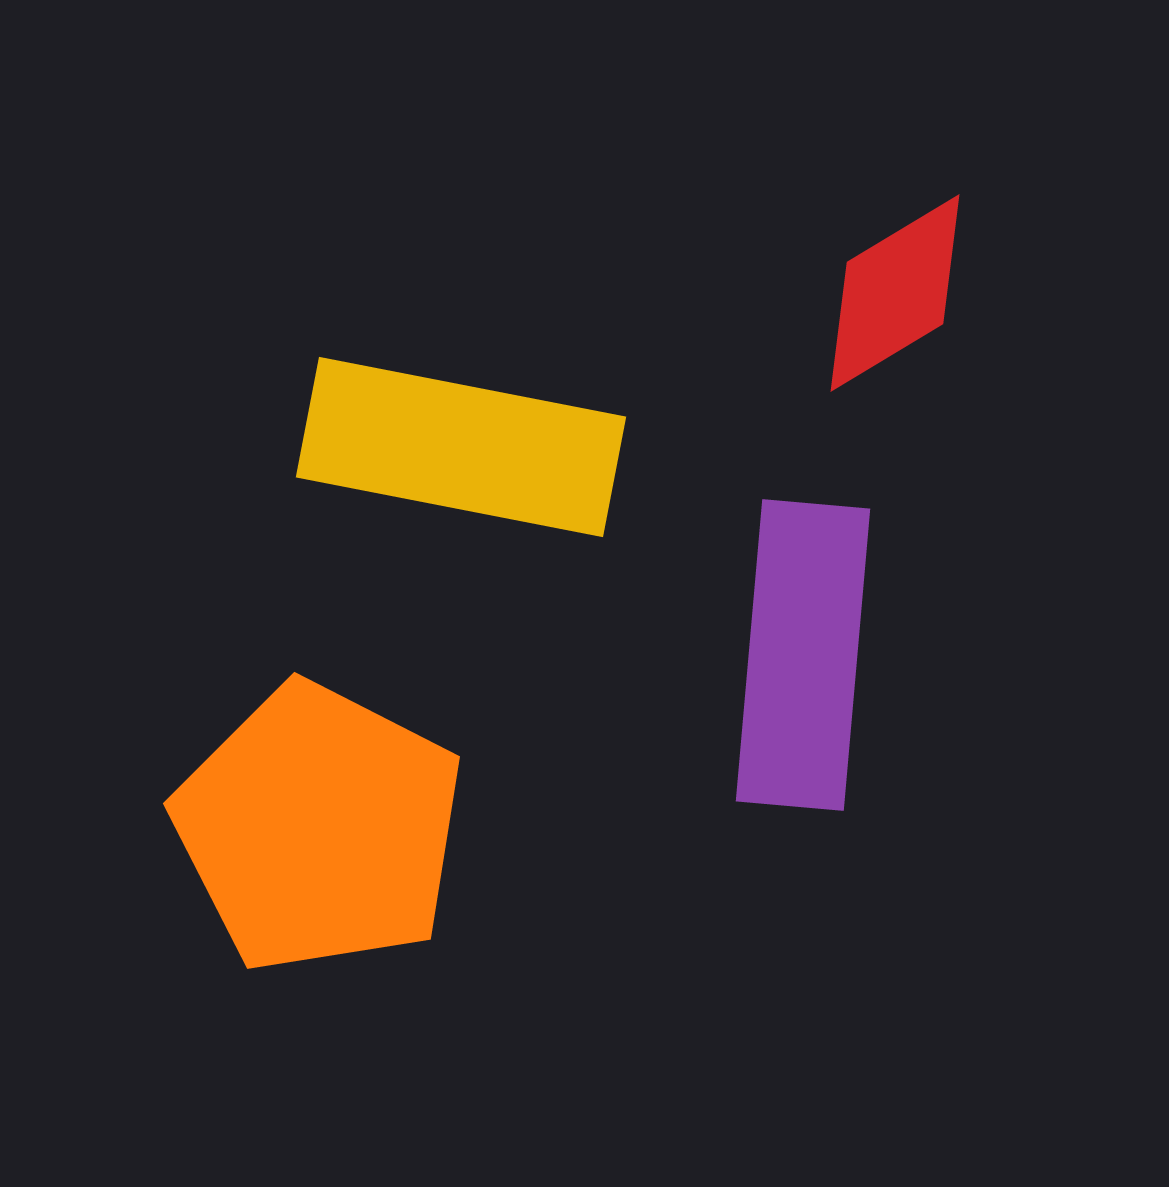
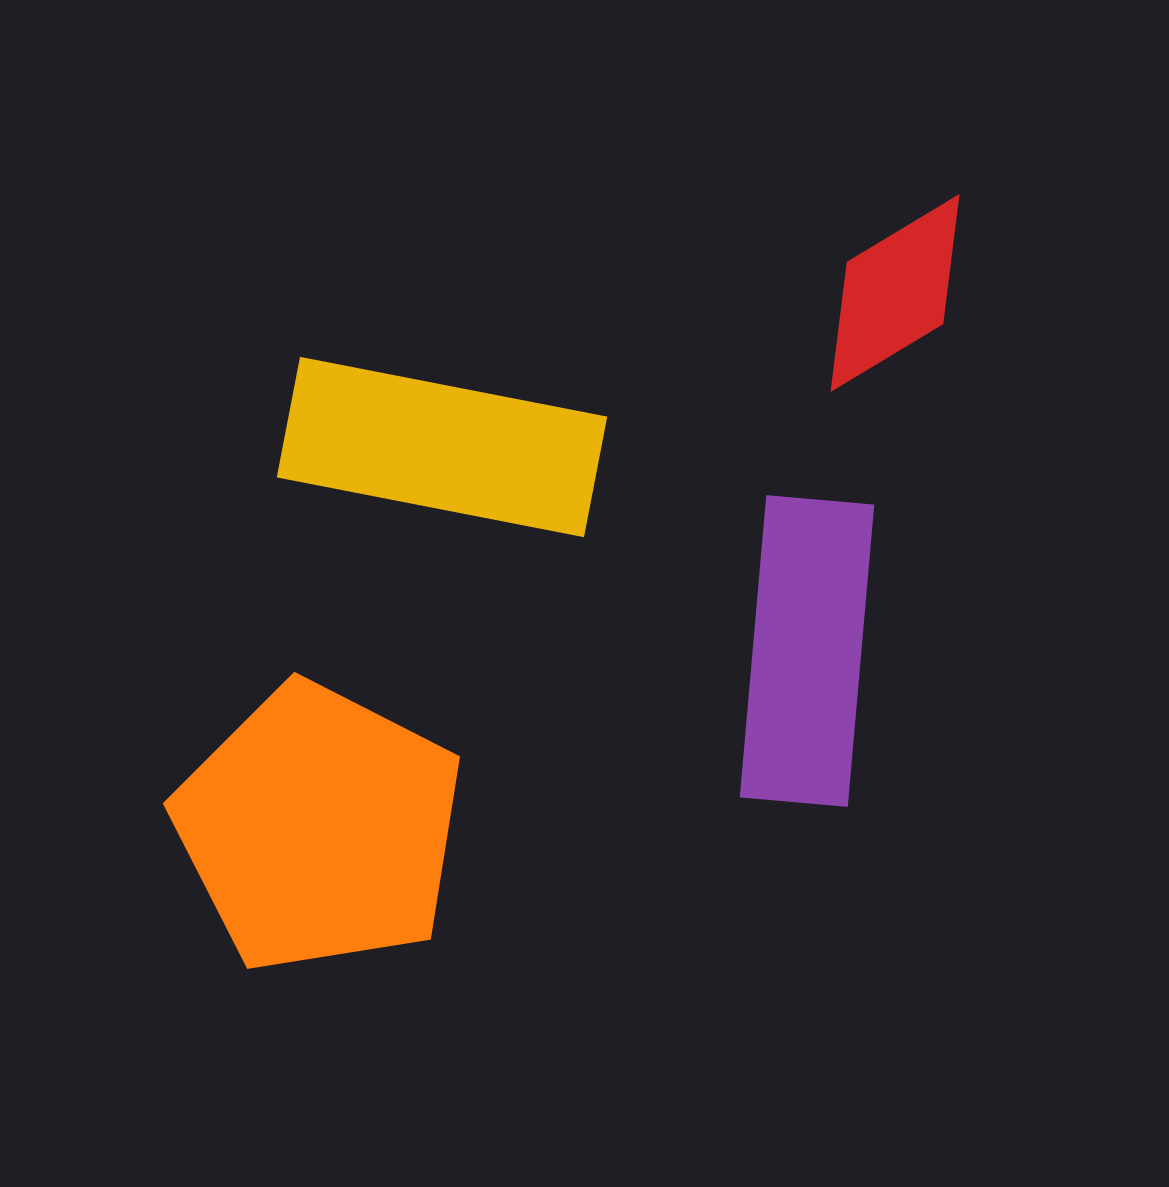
yellow rectangle: moved 19 px left
purple rectangle: moved 4 px right, 4 px up
